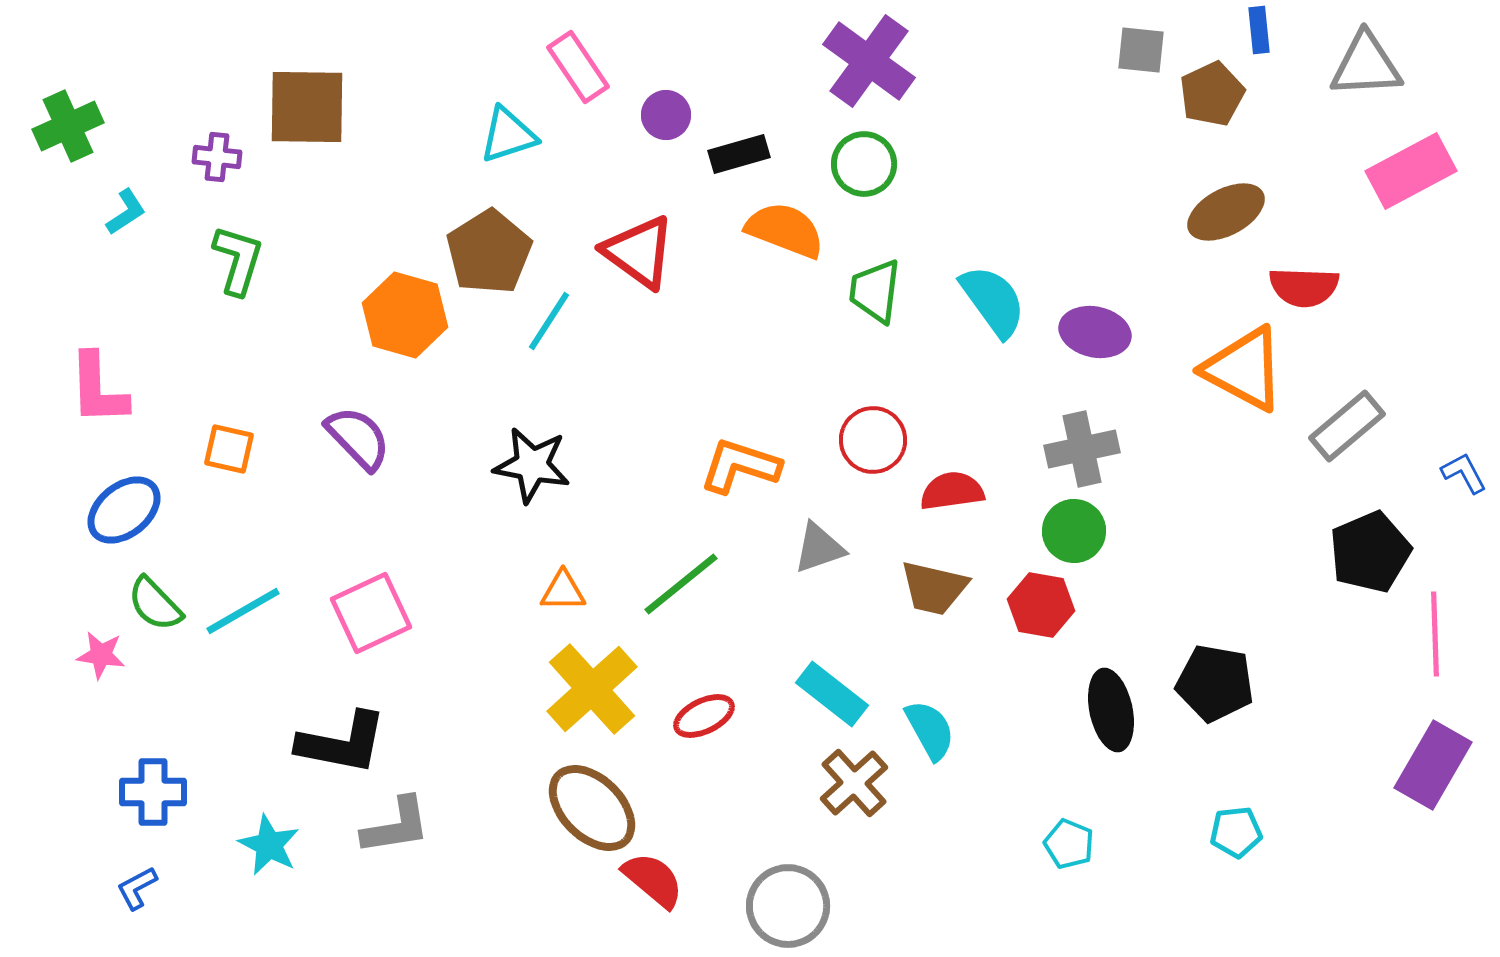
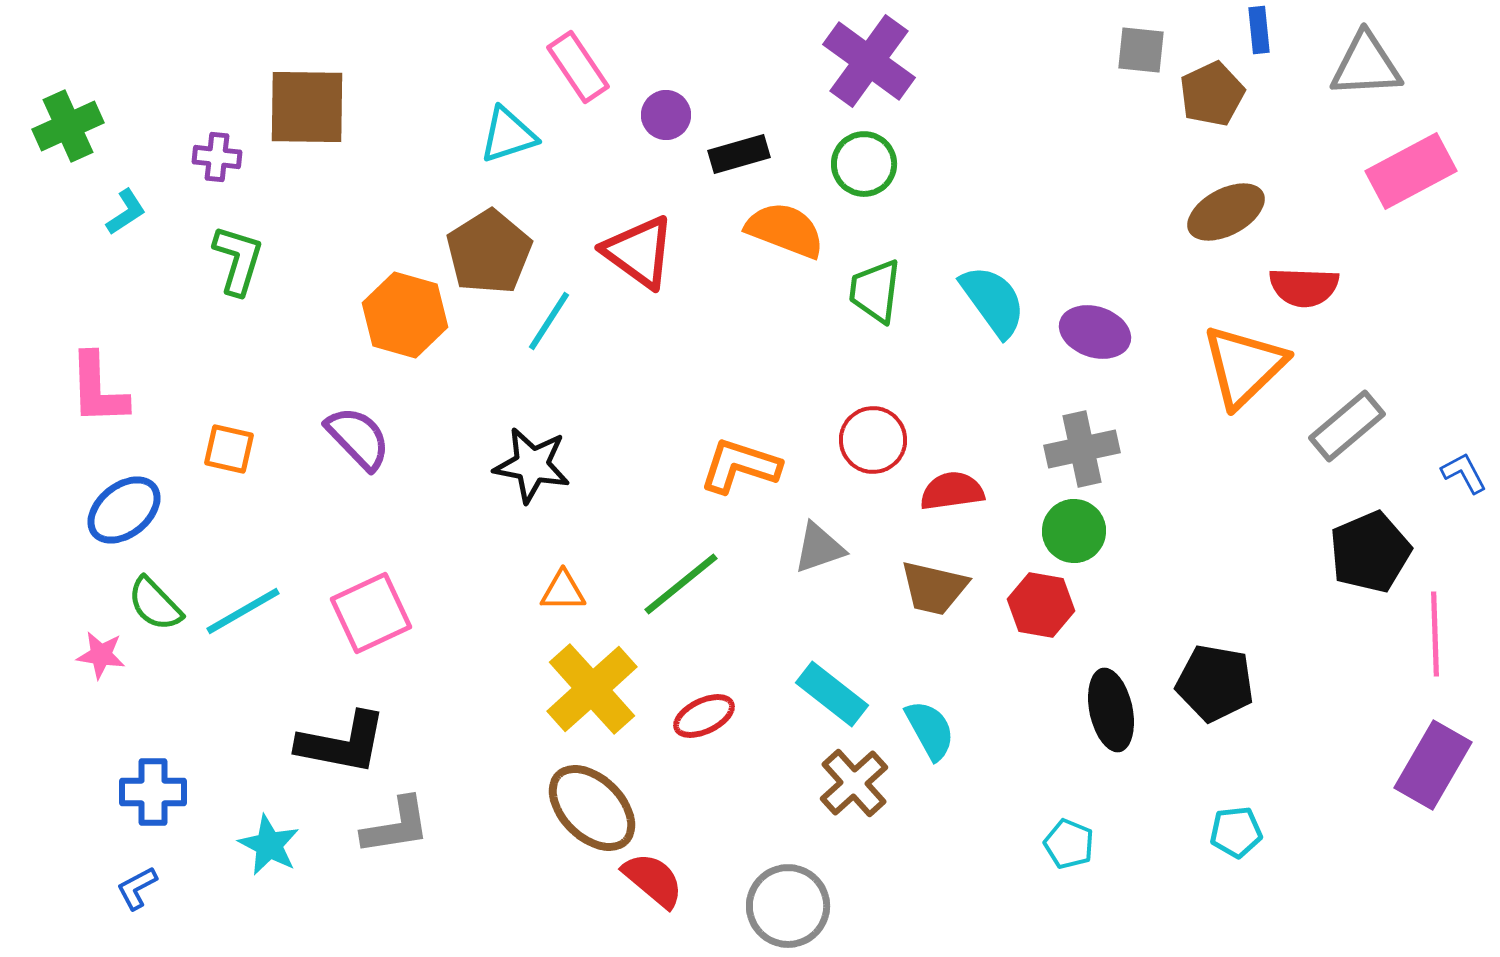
purple ellipse at (1095, 332): rotated 6 degrees clockwise
orange triangle at (1244, 369): moved 3 px up; rotated 48 degrees clockwise
